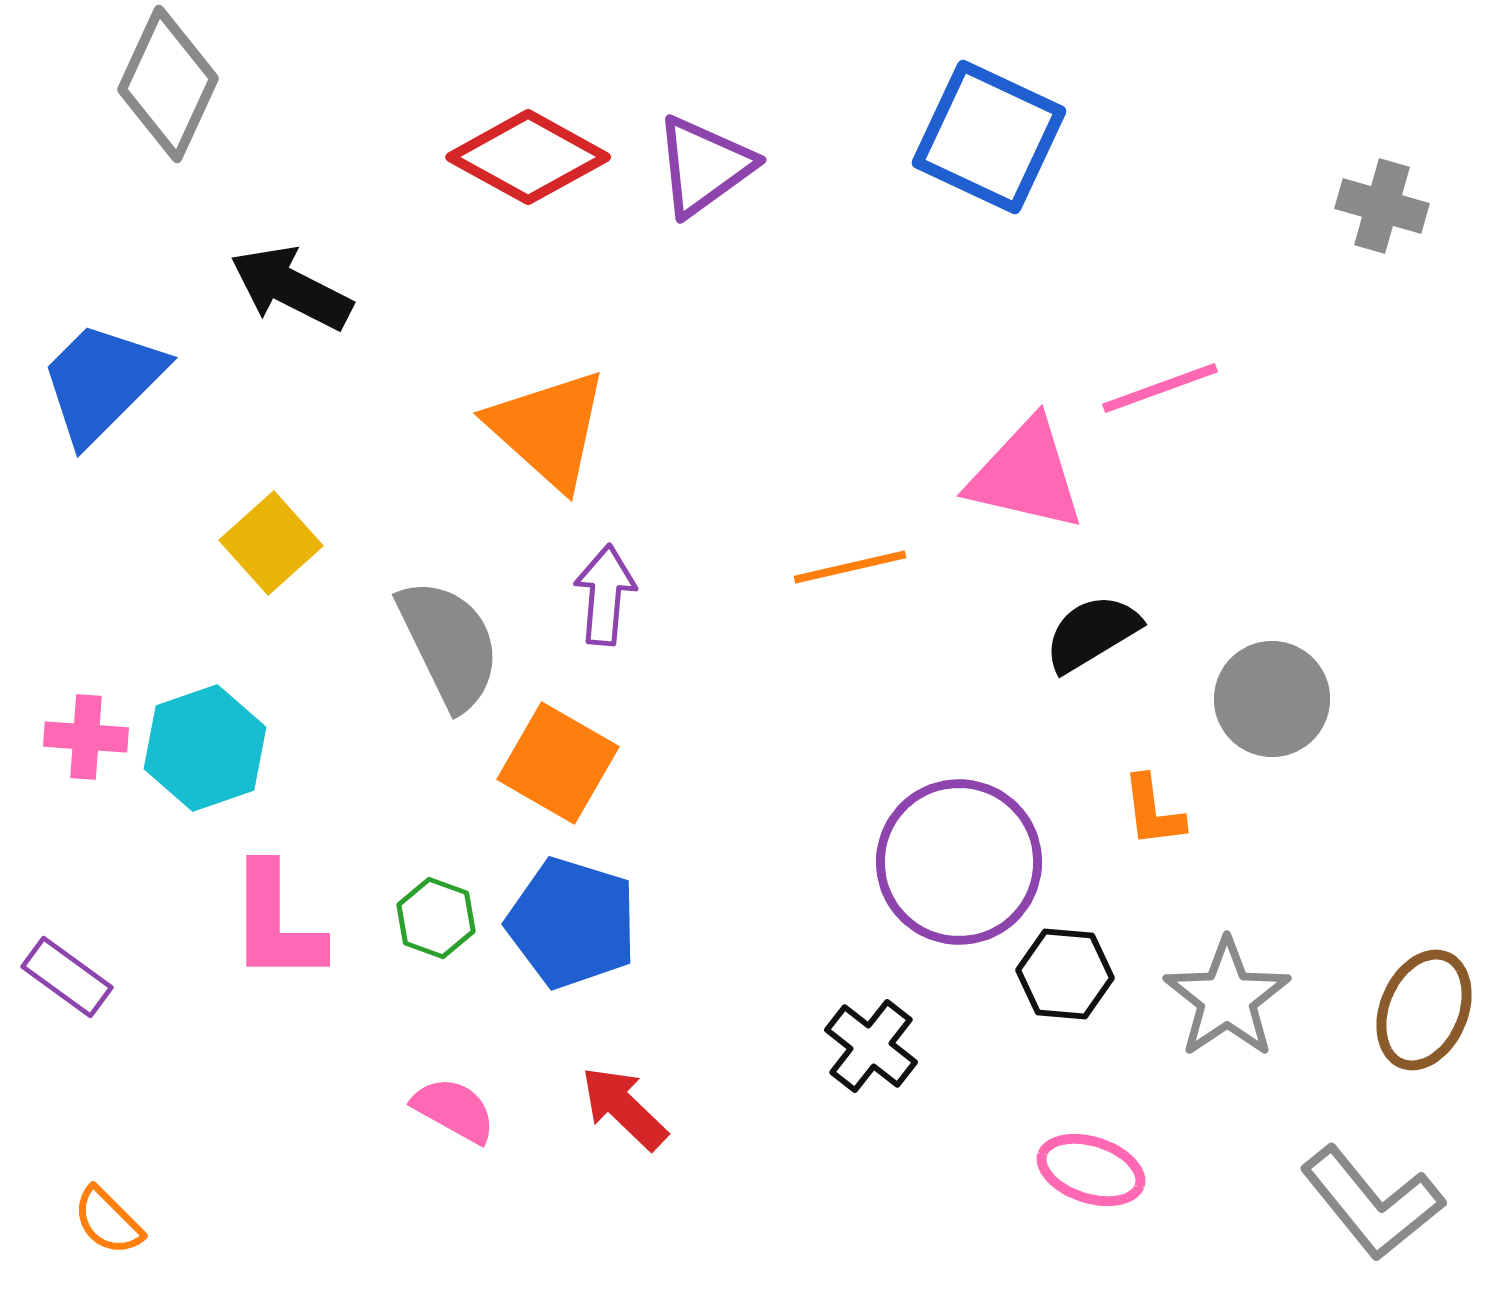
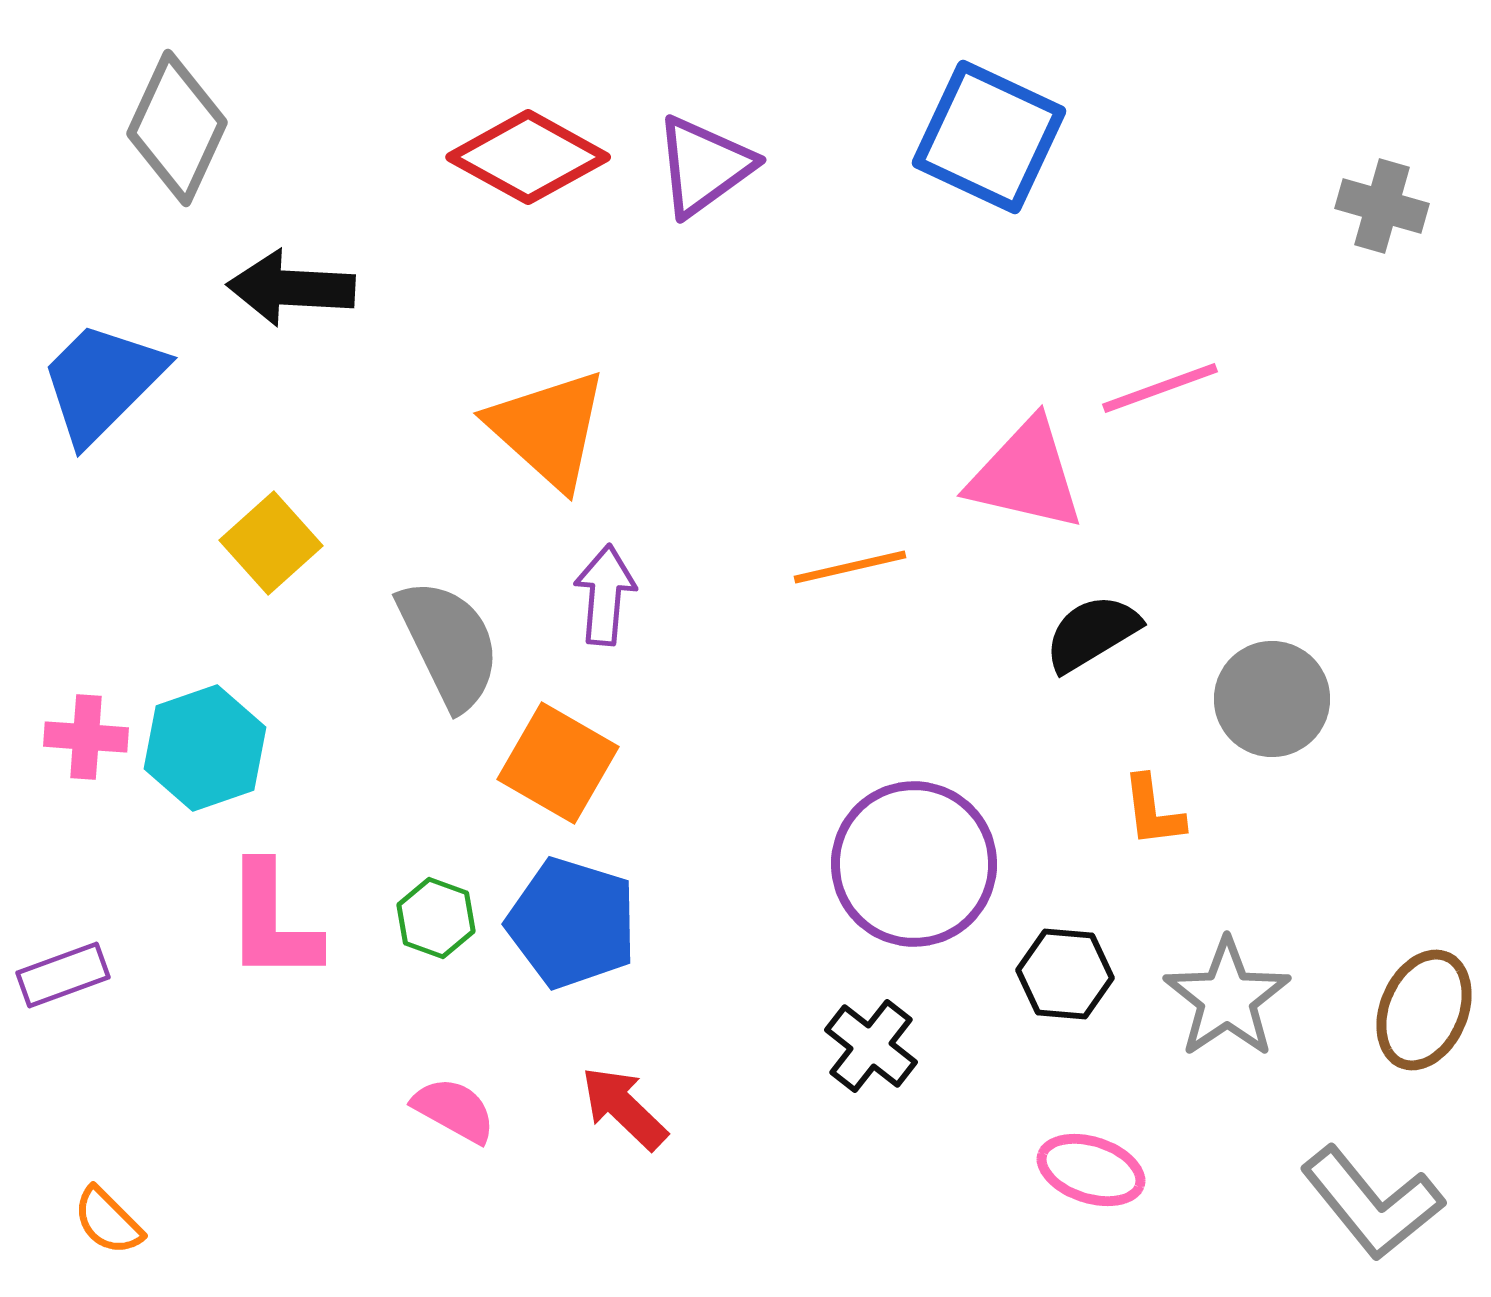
gray diamond: moved 9 px right, 44 px down
black arrow: rotated 24 degrees counterclockwise
purple circle: moved 45 px left, 2 px down
pink L-shape: moved 4 px left, 1 px up
purple rectangle: moved 4 px left, 2 px up; rotated 56 degrees counterclockwise
